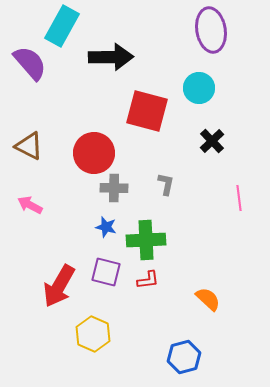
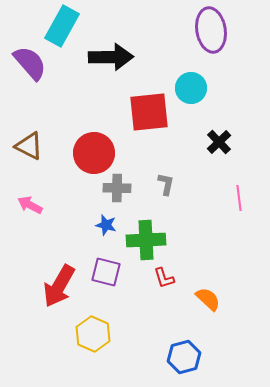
cyan circle: moved 8 px left
red square: moved 2 px right, 1 px down; rotated 21 degrees counterclockwise
black cross: moved 7 px right, 1 px down
gray cross: moved 3 px right
blue star: moved 2 px up
red L-shape: moved 16 px right, 2 px up; rotated 80 degrees clockwise
